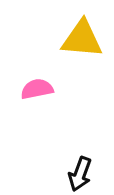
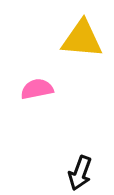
black arrow: moved 1 px up
